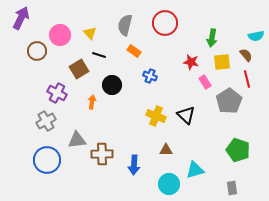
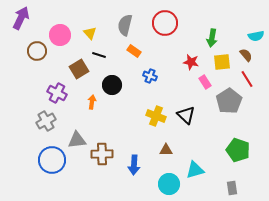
red line: rotated 18 degrees counterclockwise
blue circle: moved 5 px right
